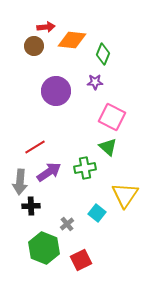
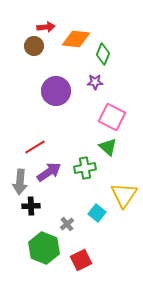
orange diamond: moved 4 px right, 1 px up
yellow triangle: moved 1 px left
